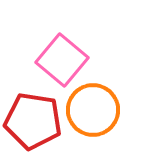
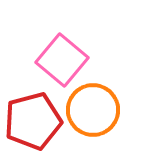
red pentagon: rotated 24 degrees counterclockwise
